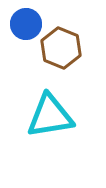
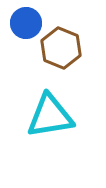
blue circle: moved 1 px up
